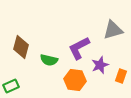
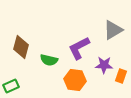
gray triangle: rotated 15 degrees counterclockwise
purple star: moved 4 px right; rotated 24 degrees clockwise
